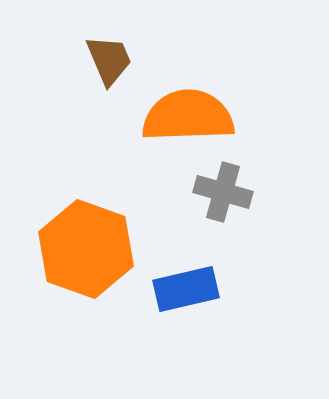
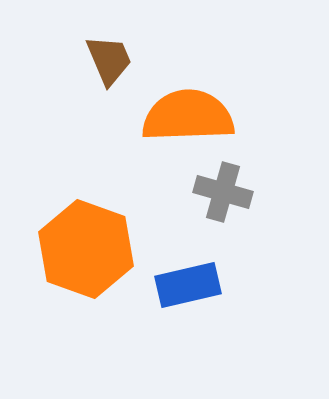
blue rectangle: moved 2 px right, 4 px up
